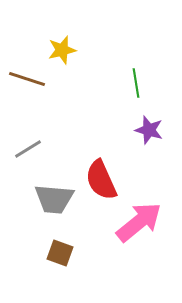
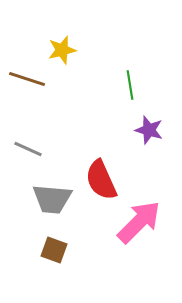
green line: moved 6 px left, 2 px down
gray line: rotated 56 degrees clockwise
gray trapezoid: moved 2 px left
pink arrow: rotated 6 degrees counterclockwise
brown square: moved 6 px left, 3 px up
